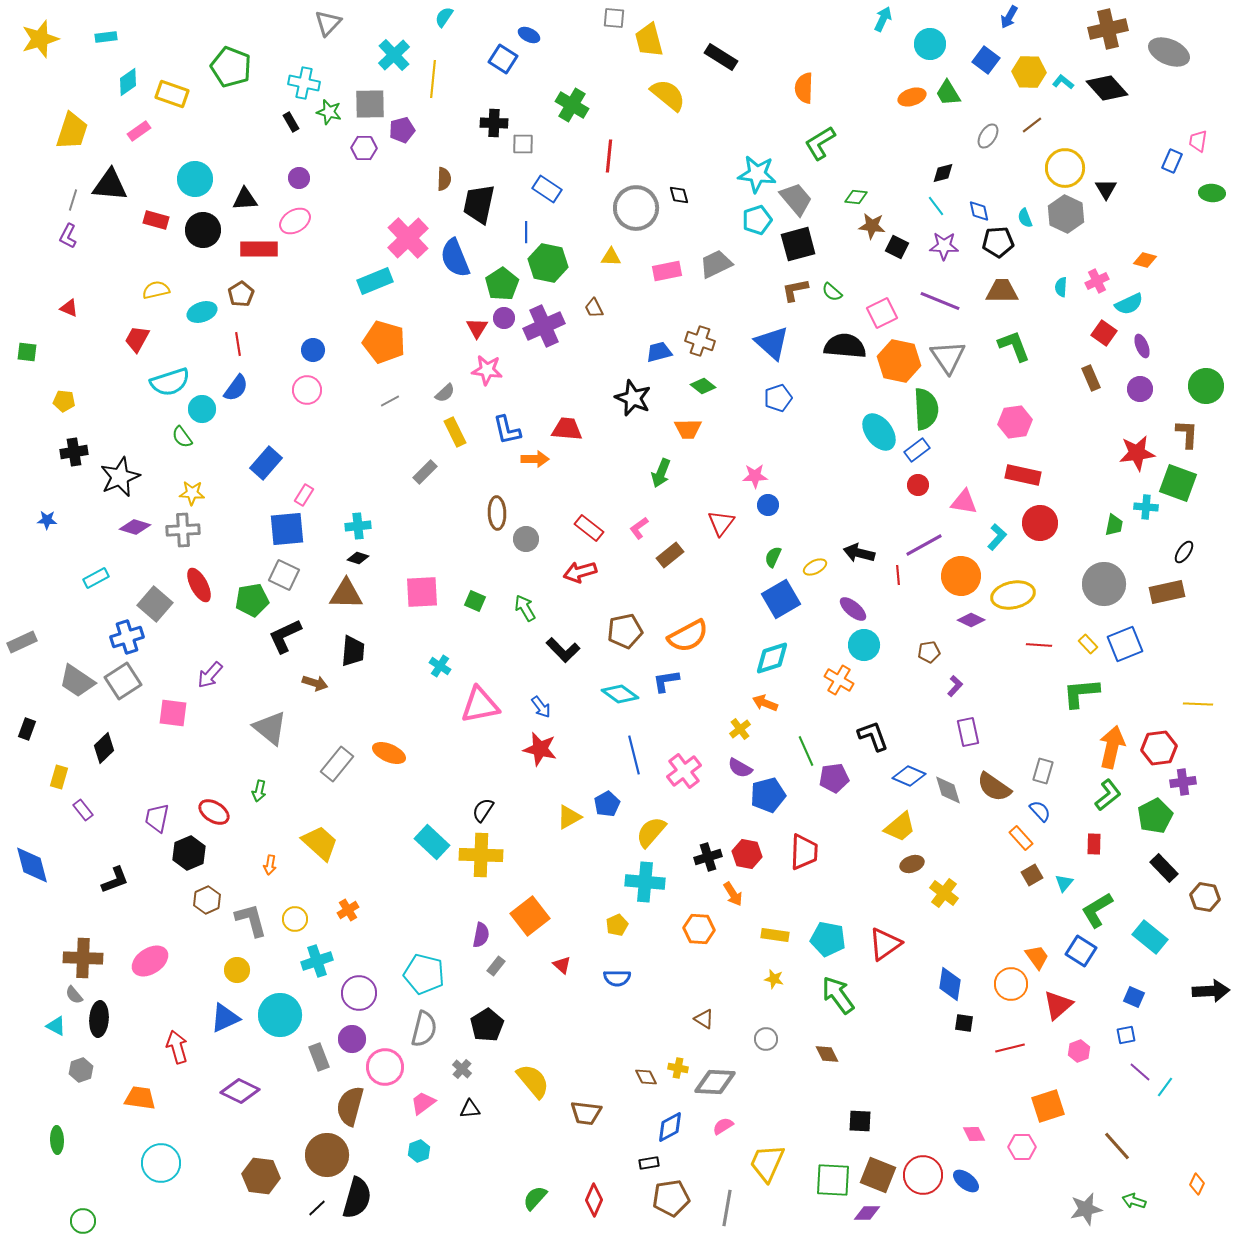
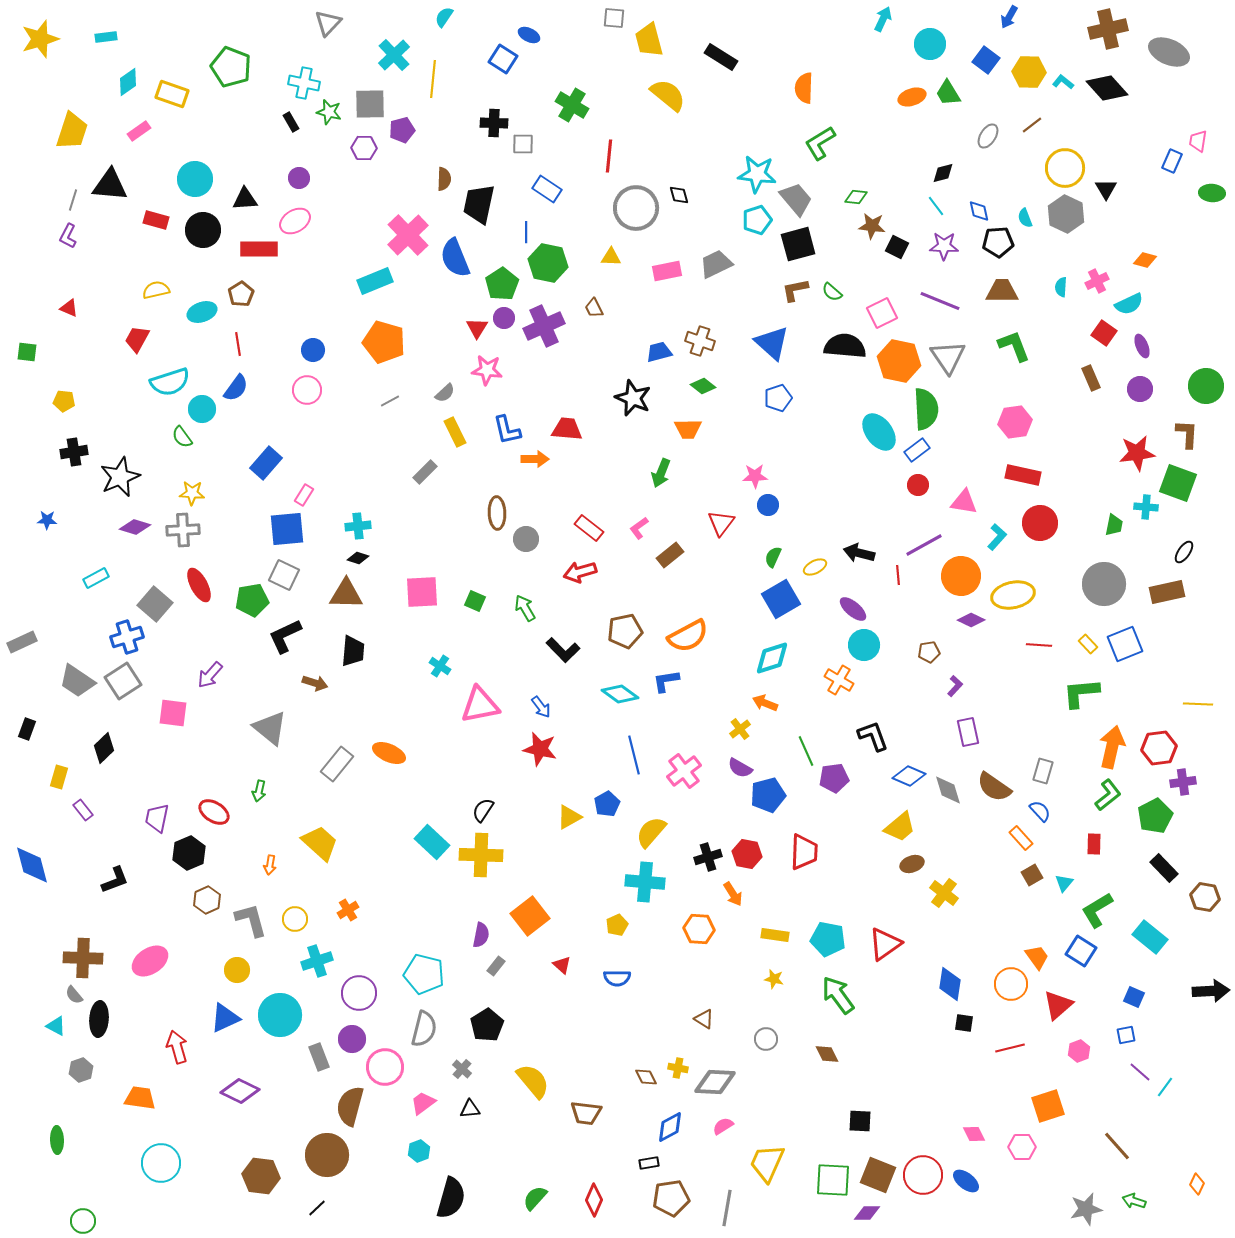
pink cross at (408, 238): moved 3 px up
black semicircle at (357, 1198): moved 94 px right
